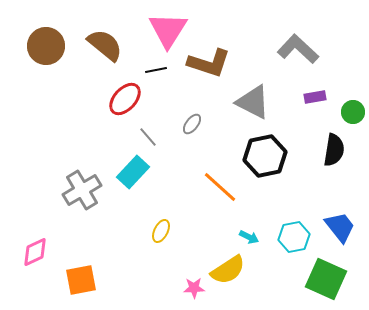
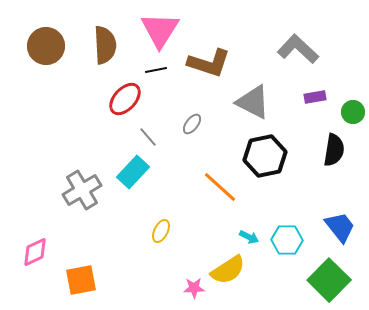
pink triangle: moved 8 px left
brown semicircle: rotated 48 degrees clockwise
cyan hexagon: moved 7 px left, 3 px down; rotated 12 degrees clockwise
green square: moved 3 px right, 1 px down; rotated 21 degrees clockwise
